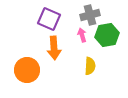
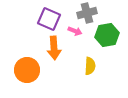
gray cross: moved 3 px left, 2 px up
pink arrow: moved 7 px left, 4 px up; rotated 128 degrees clockwise
